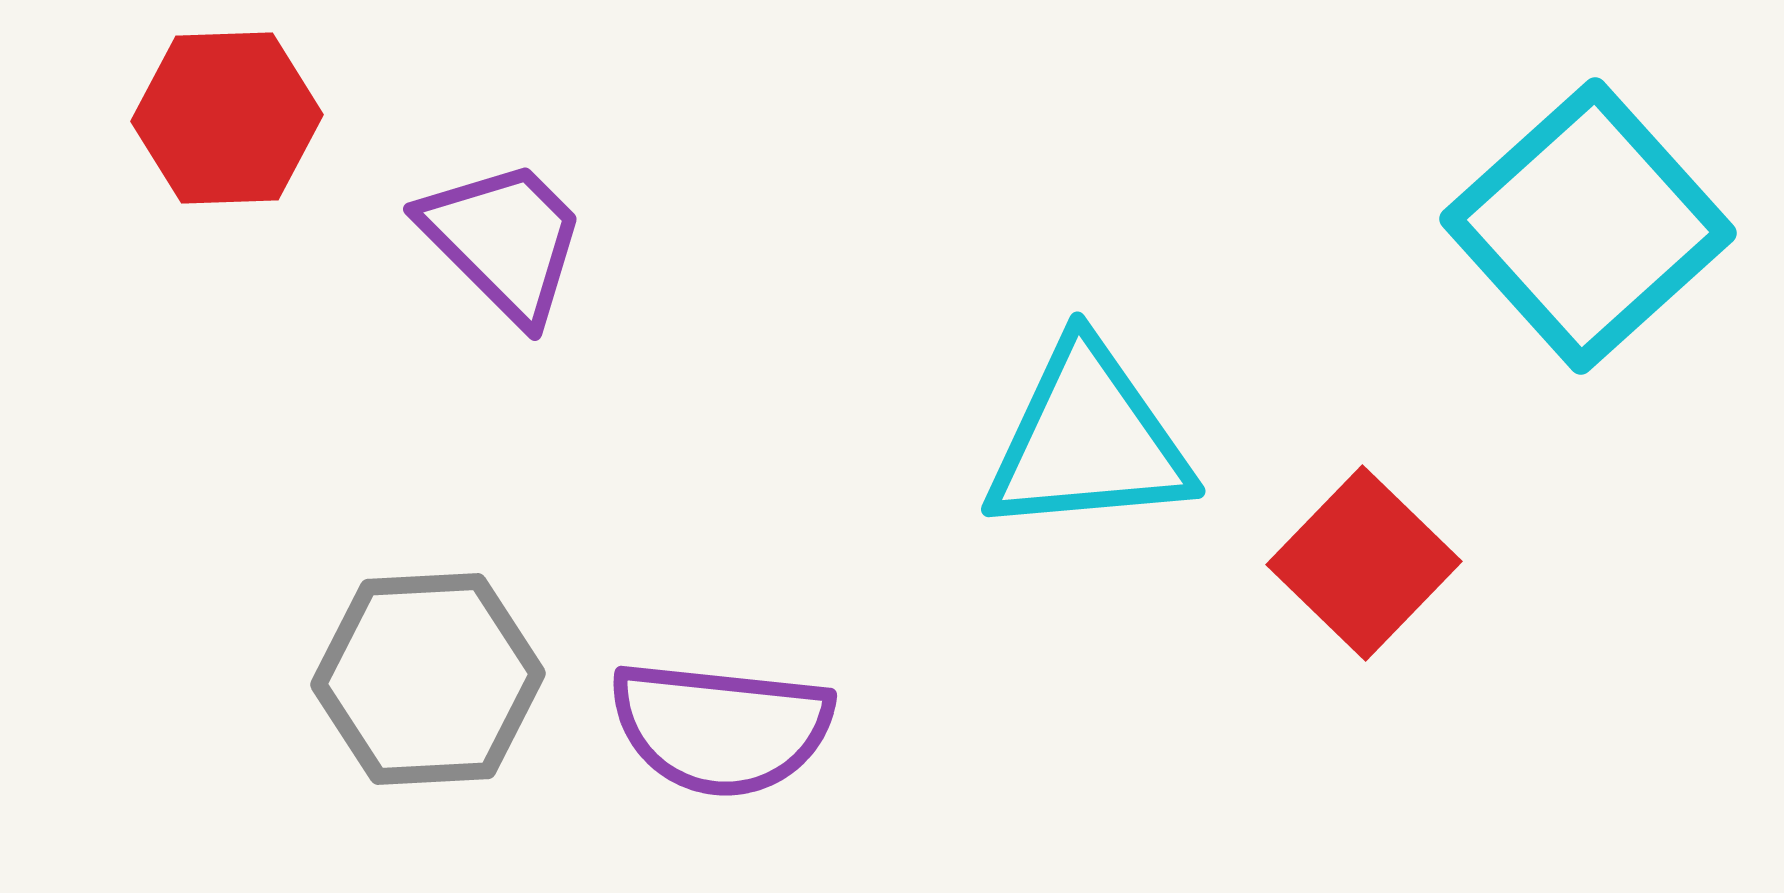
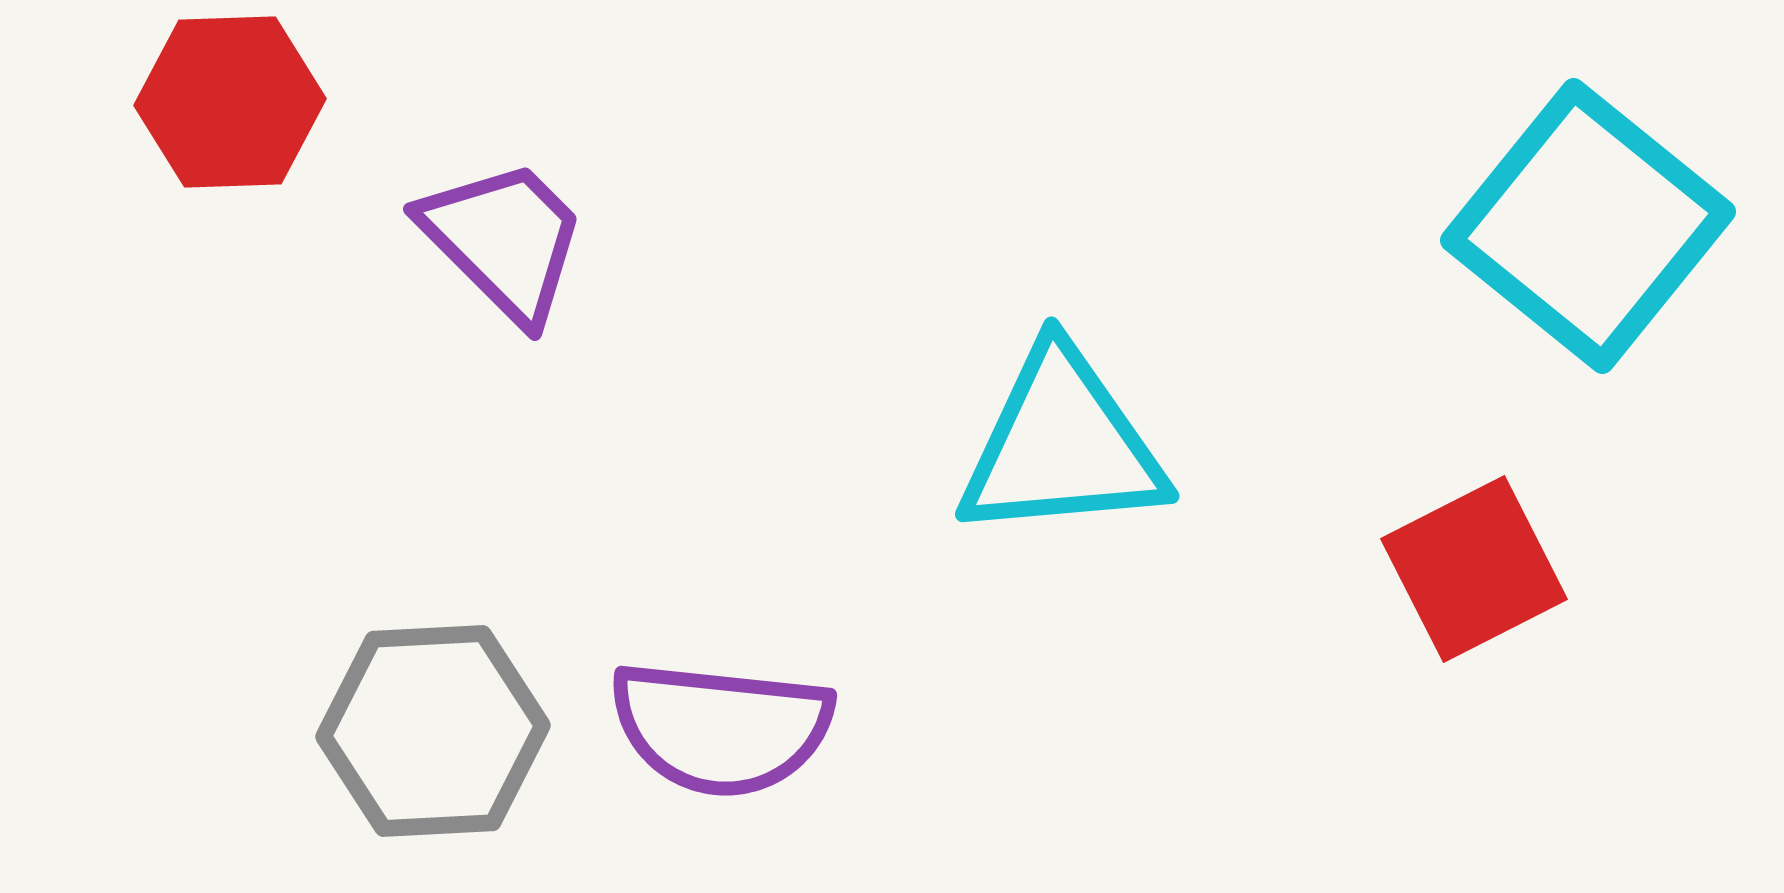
red hexagon: moved 3 px right, 16 px up
cyan square: rotated 9 degrees counterclockwise
cyan triangle: moved 26 px left, 5 px down
red square: moved 110 px right, 6 px down; rotated 19 degrees clockwise
gray hexagon: moved 5 px right, 52 px down
